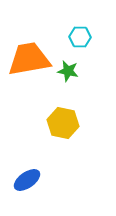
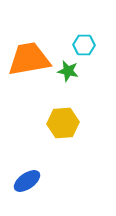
cyan hexagon: moved 4 px right, 8 px down
yellow hexagon: rotated 16 degrees counterclockwise
blue ellipse: moved 1 px down
